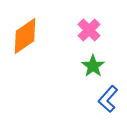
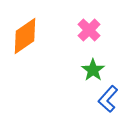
green star: moved 4 px down
